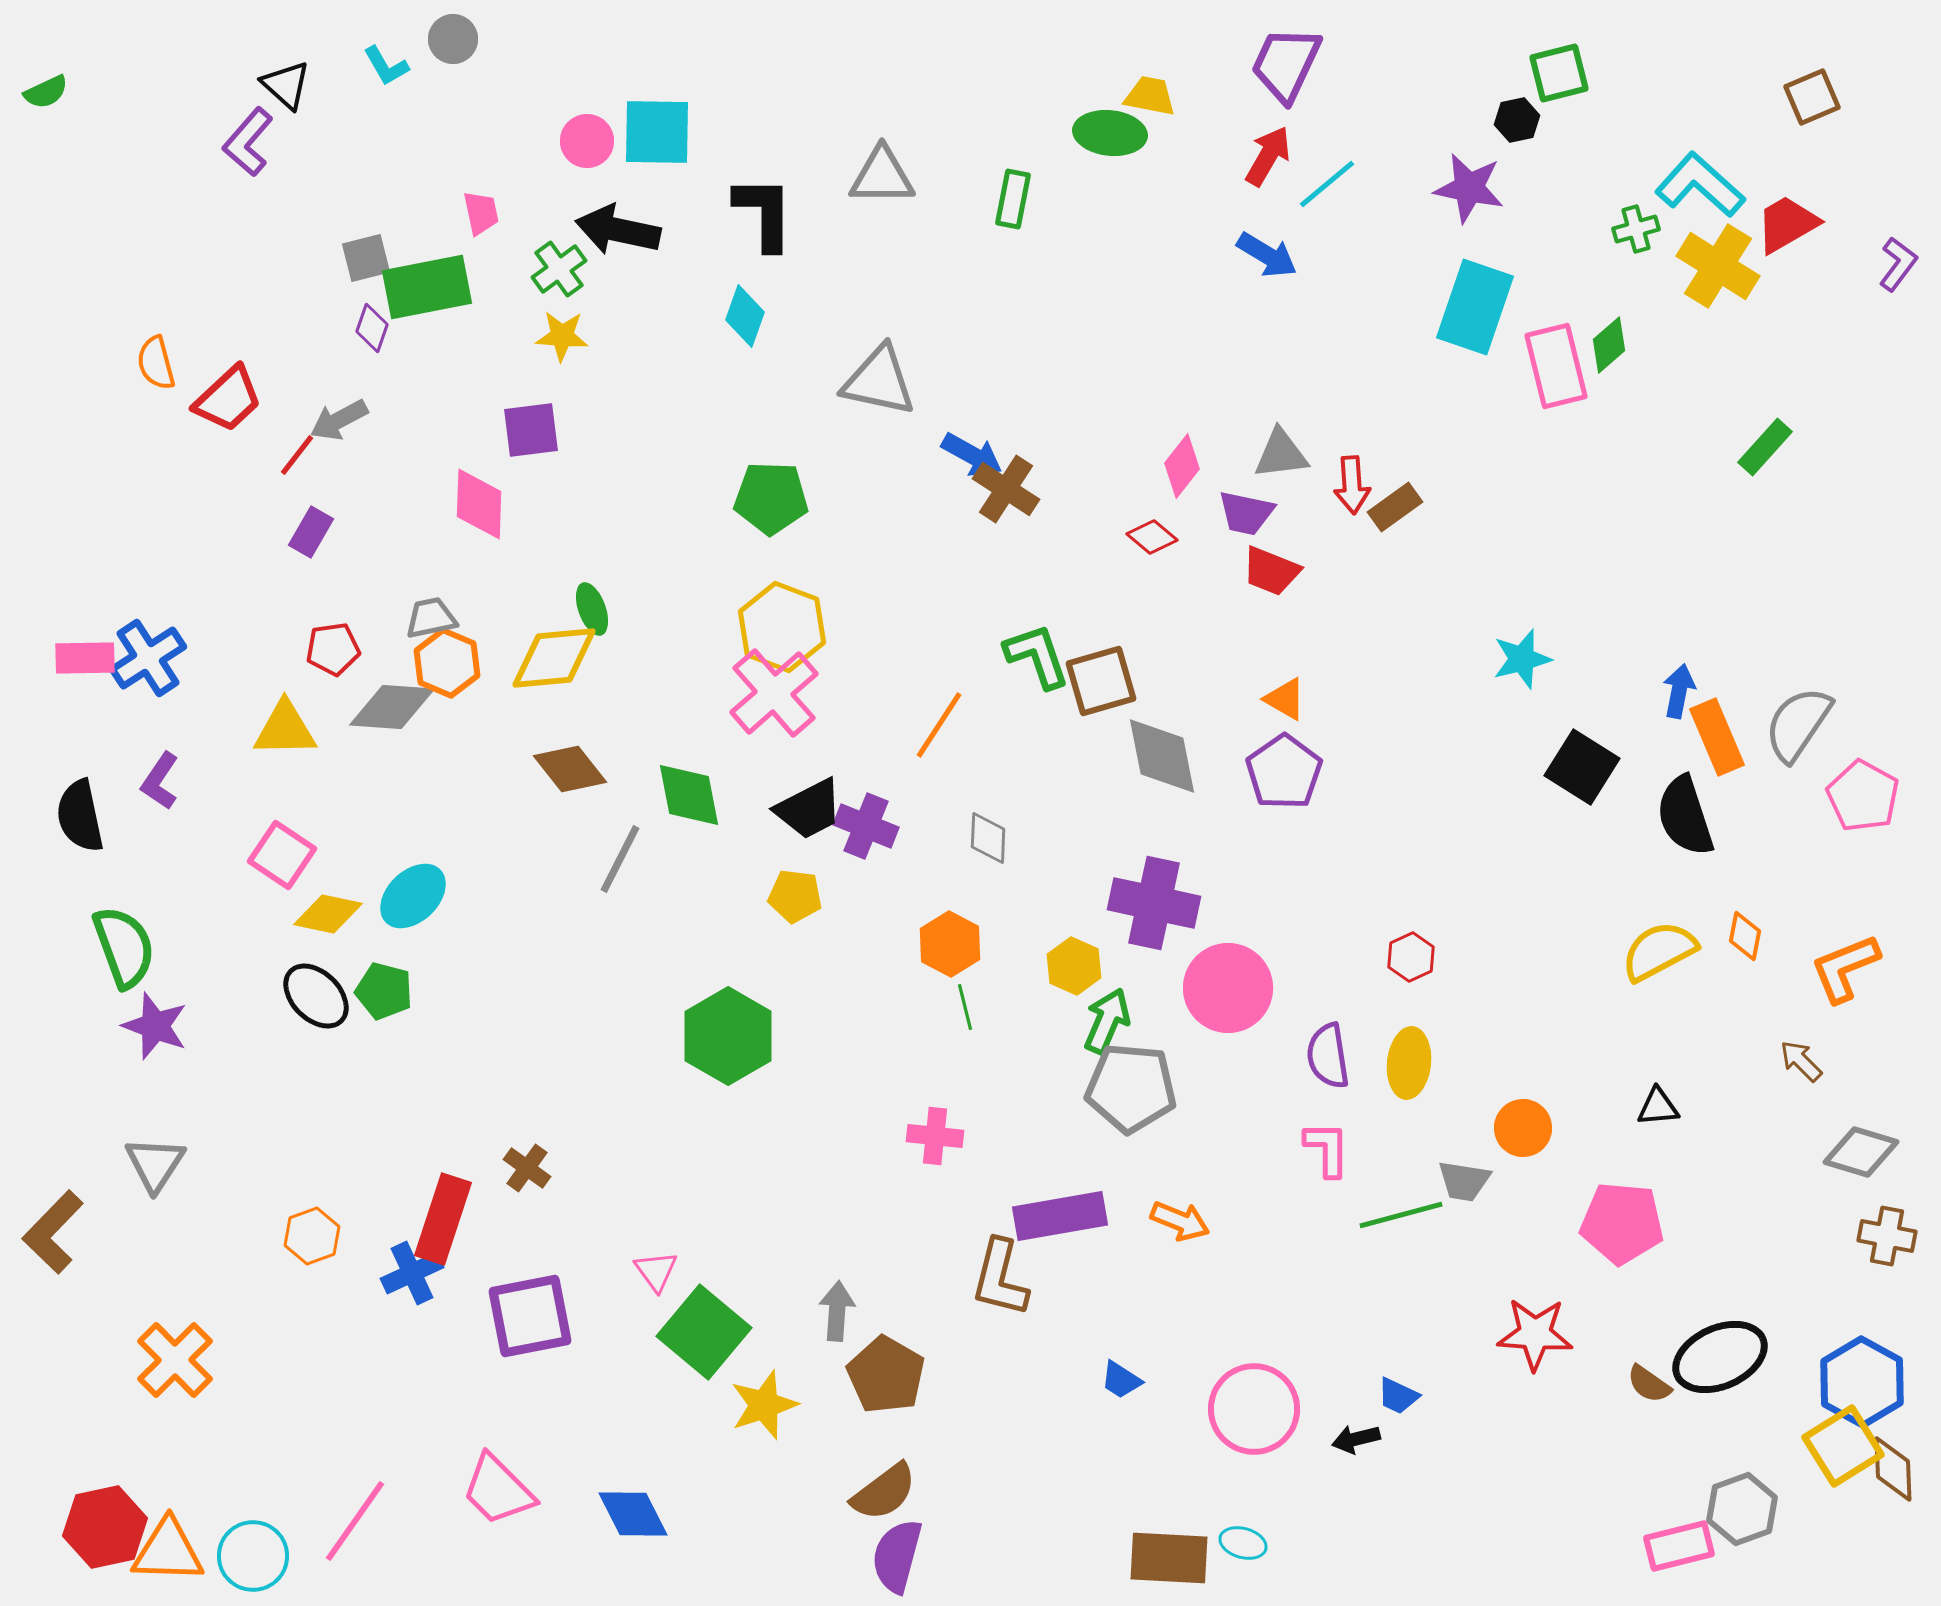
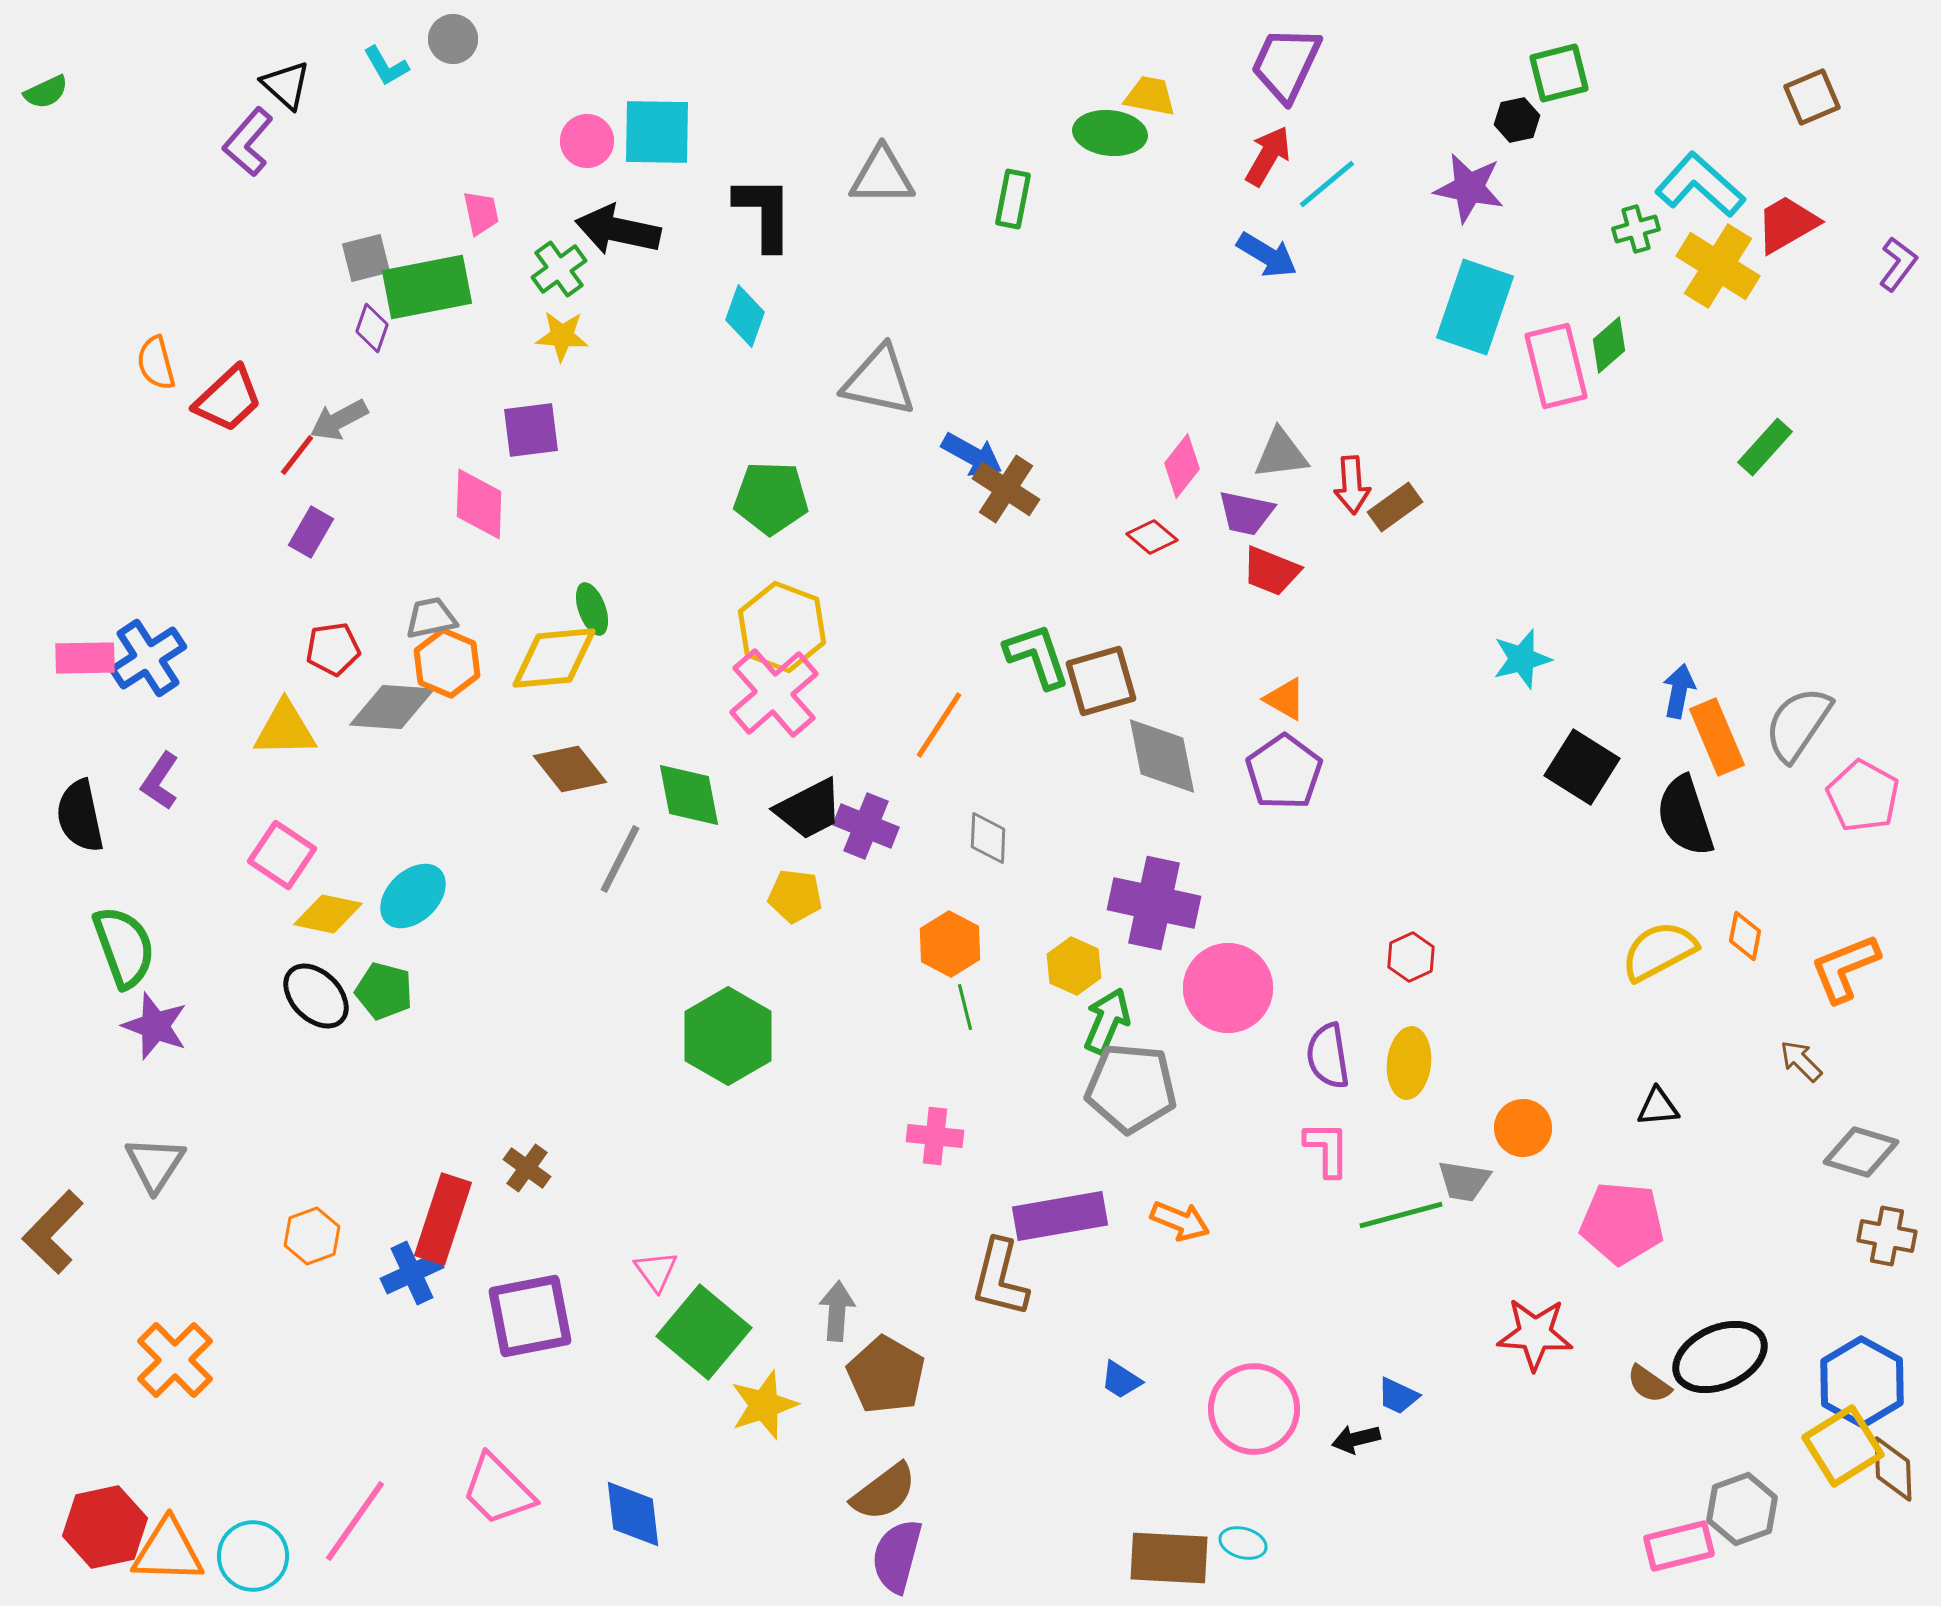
blue diamond at (633, 1514): rotated 20 degrees clockwise
